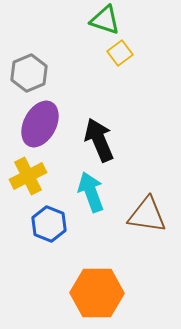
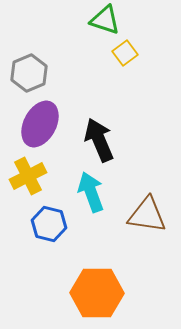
yellow square: moved 5 px right
blue hexagon: rotated 8 degrees counterclockwise
